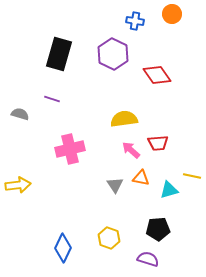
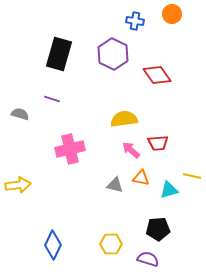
gray triangle: rotated 42 degrees counterclockwise
yellow hexagon: moved 2 px right, 6 px down; rotated 20 degrees counterclockwise
blue diamond: moved 10 px left, 3 px up
